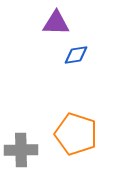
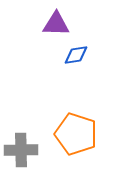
purple triangle: moved 1 px down
